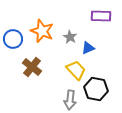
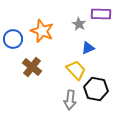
purple rectangle: moved 2 px up
gray star: moved 9 px right, 13 px up
